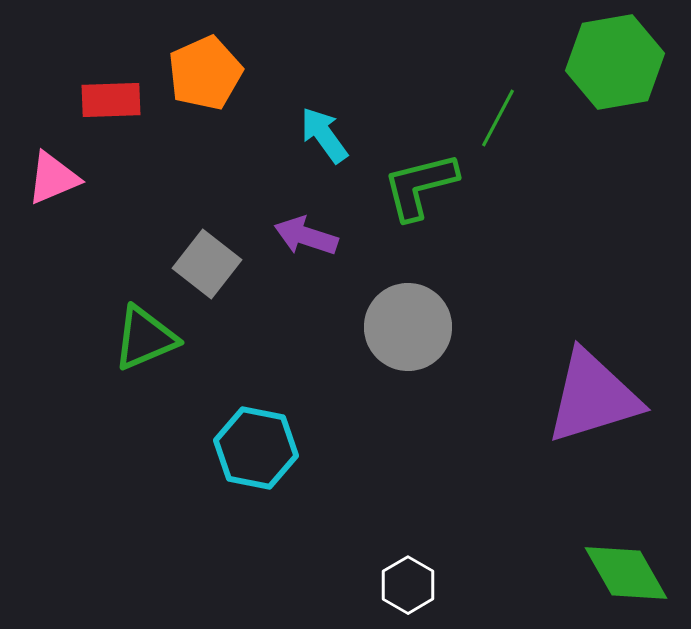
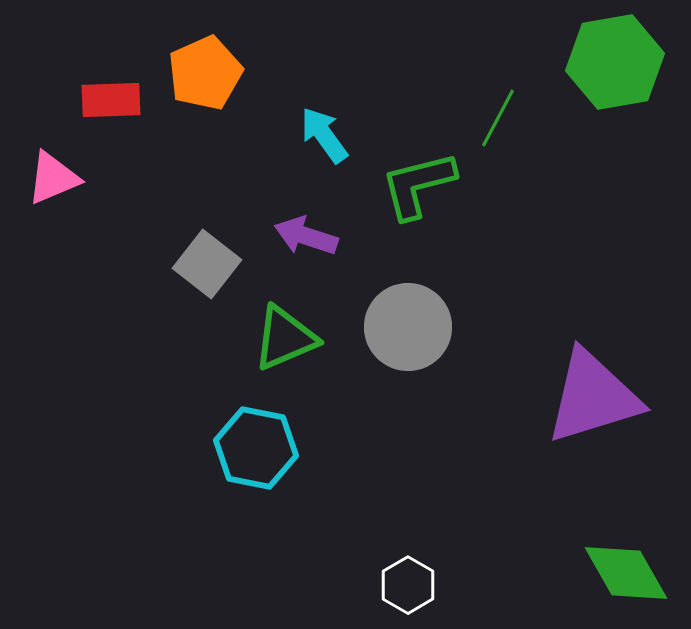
green L-shape: moved 2 px left, 1 px up
green triangle: moved 140 px right
